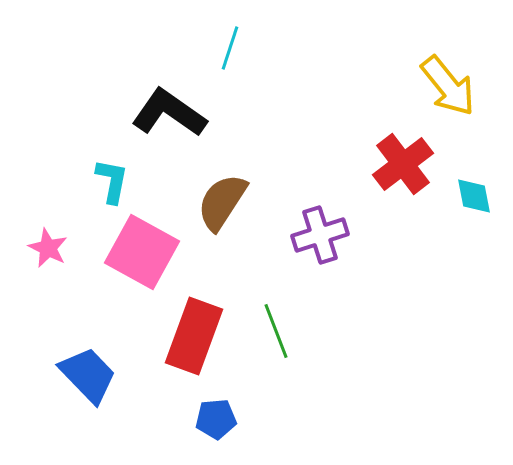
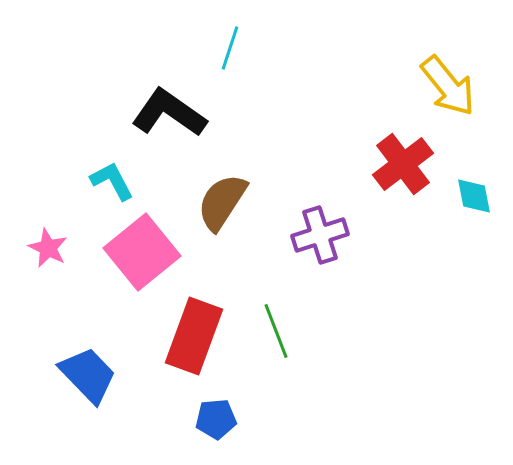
cyan L-shape: rotated 39 degrees counterclockwise
pink square: rotated 22 degrees clockwise
